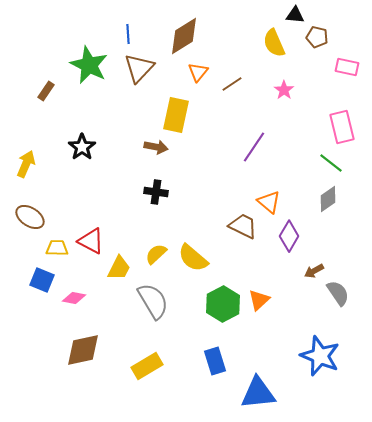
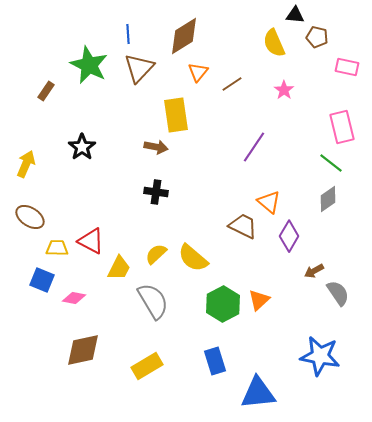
yellow rectangle at (176, 115): rotated 20 degrees counterclockwise
blue star at (320, 356): rotated 12 degrees counterclockwise
